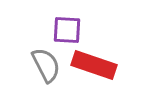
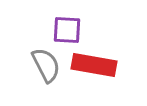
red rectangle: rotated 9 degrees counterclockwise
